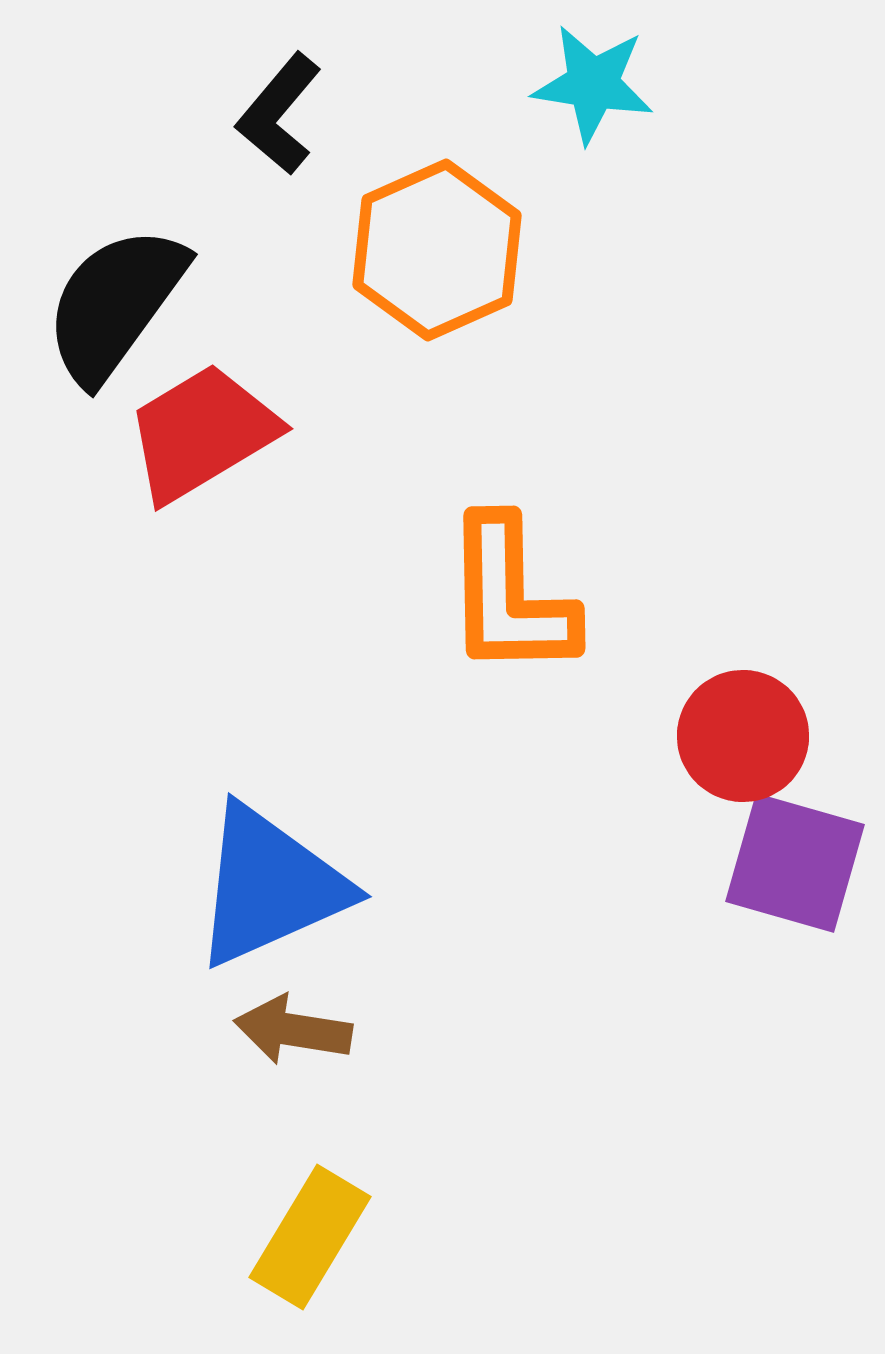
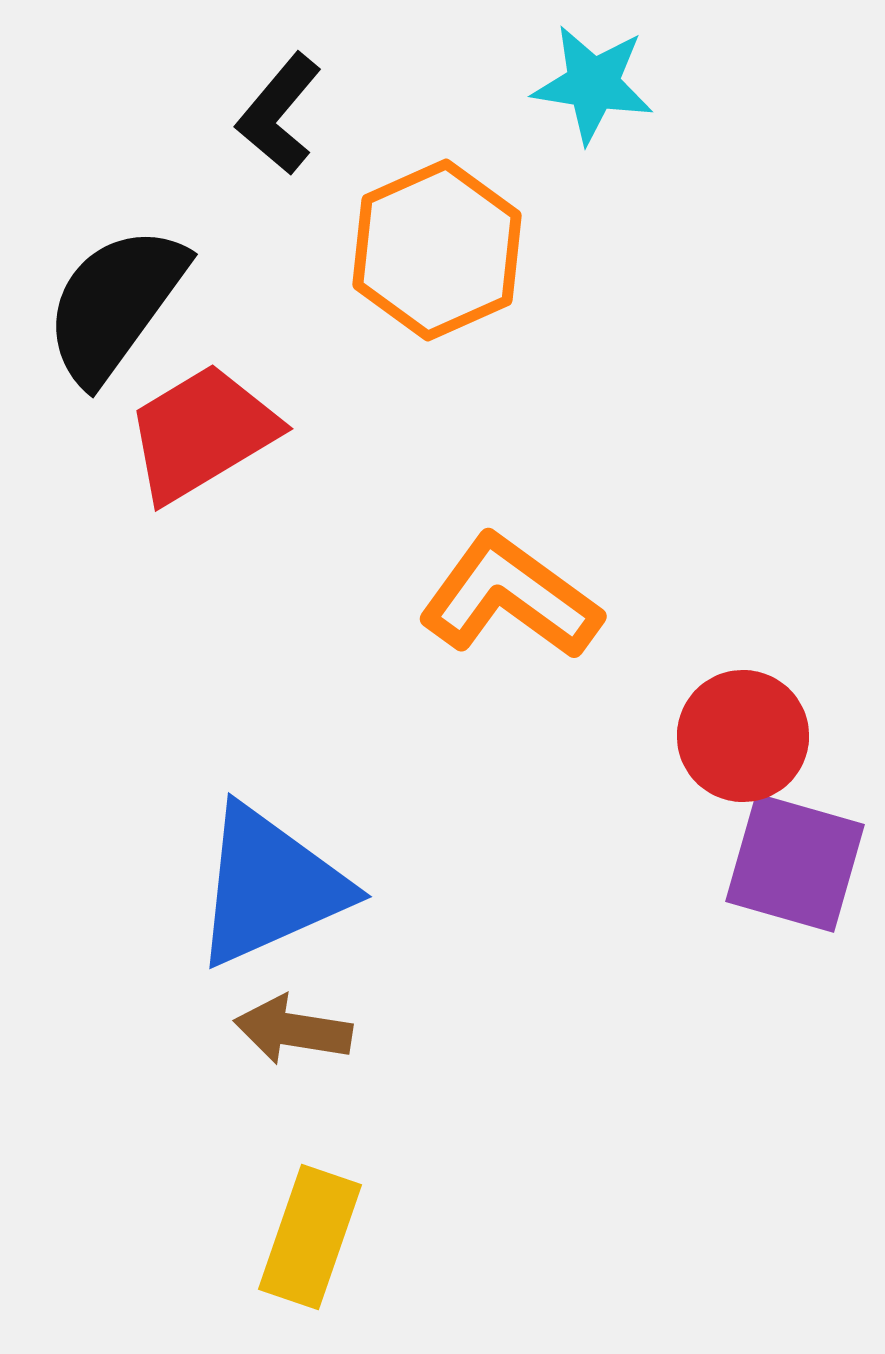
orange L-shape: rotated 127 degrees clockwise
yellow rectangle: rotated 12 degrees counterclockwise
